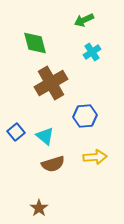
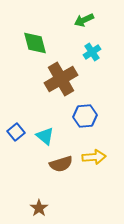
brown cross: moved 10 px right, 4 px up
yellow arrow: moved 1 px left
brown semicircle: moved 8 px right
